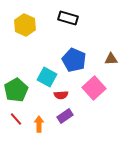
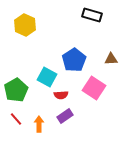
black rectangle: moved 24 px right, 3 px up
blue pentagon: rotated 15 degrees clockwise
pink square: rotated 15 degrees counterclockwise
